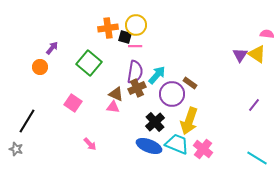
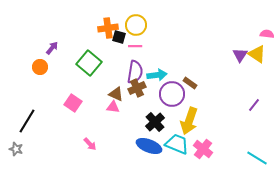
black square: moved 6 px left
cyan arrow: rotated 42 degrees clockwise
